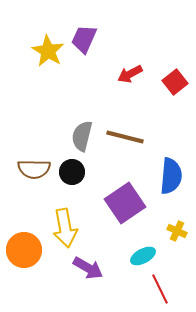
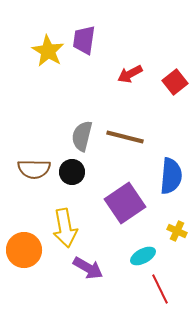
purple trapezoid: moved 1 px down; rotated 16 degrees counterclockwise
